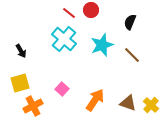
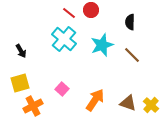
black semicircle: rotated 21 degrees counterclockwise
